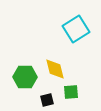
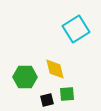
green square: moved 4 px left, 2 px down
